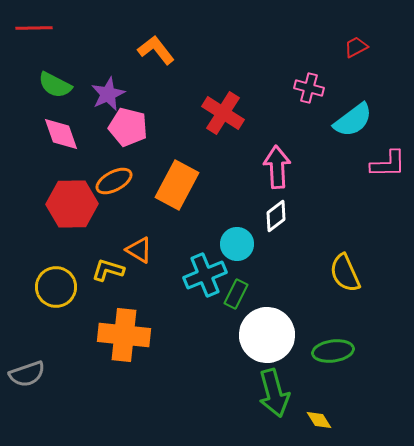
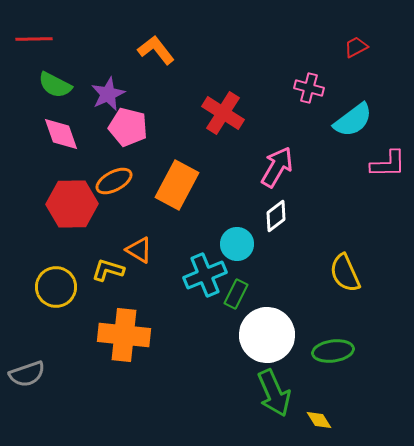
red line: moved 11 px down
pink arrow: rotated 33 degrees clockwise
green arrow: rotated 9 degrees counterclockwise
